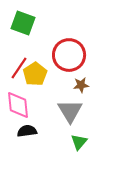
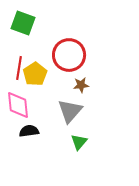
red line: rotated 25 degrees counterclockwise
gray triangle: rotated 12 degrees clockwise
black semicircle: moved 2 px right
